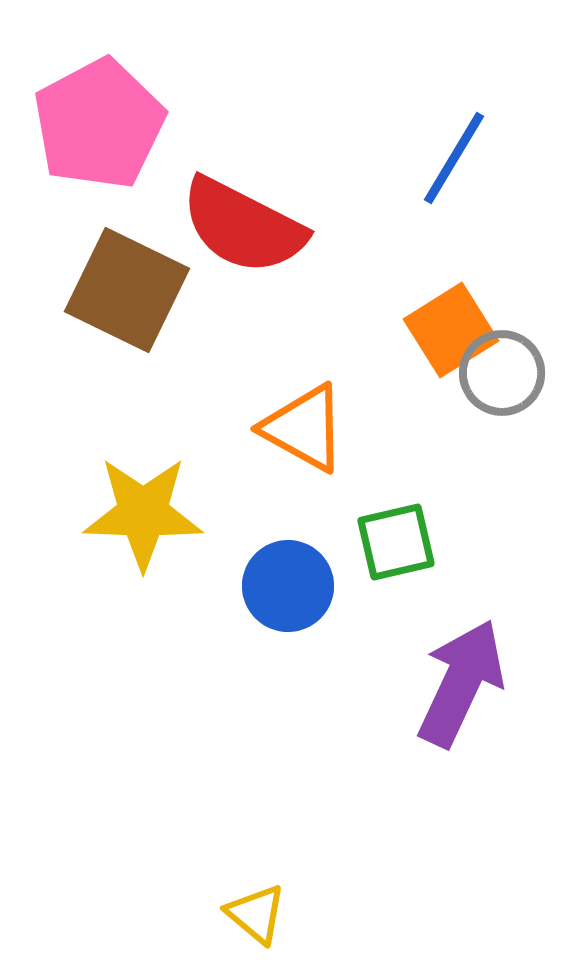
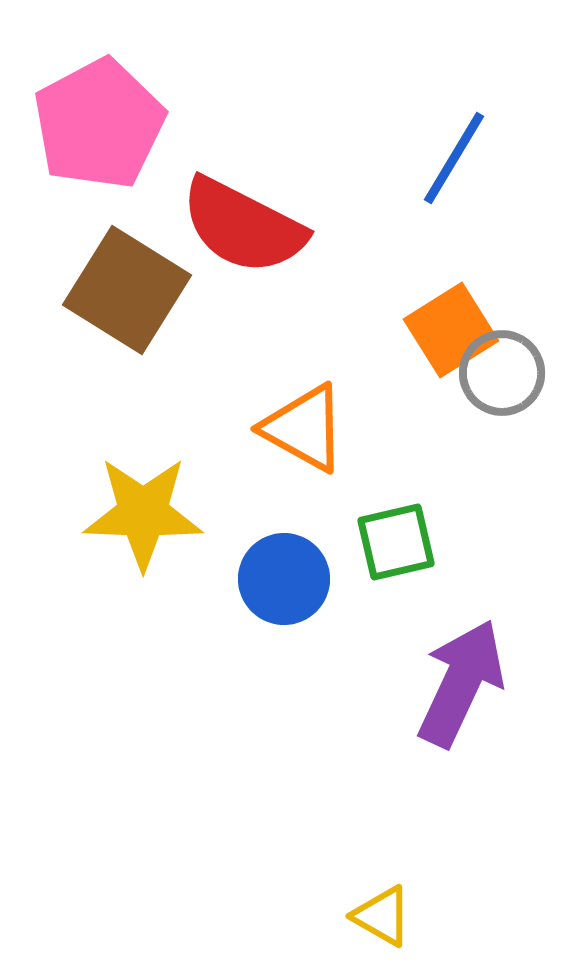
brown square: rotated 6 degrees clockwise
blue circle: moved 4 px left, 7 px up
yellow triangle: moved 126 px right, 2 px down; rotated 10 degrees counterclockwise
